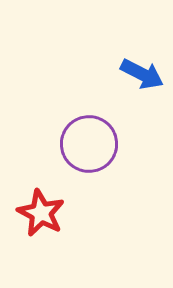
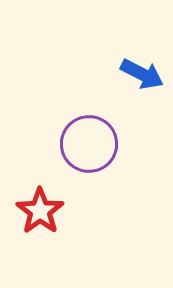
red star: moved 1 px left, 2 px up; rotated 9 degrees clockwise
